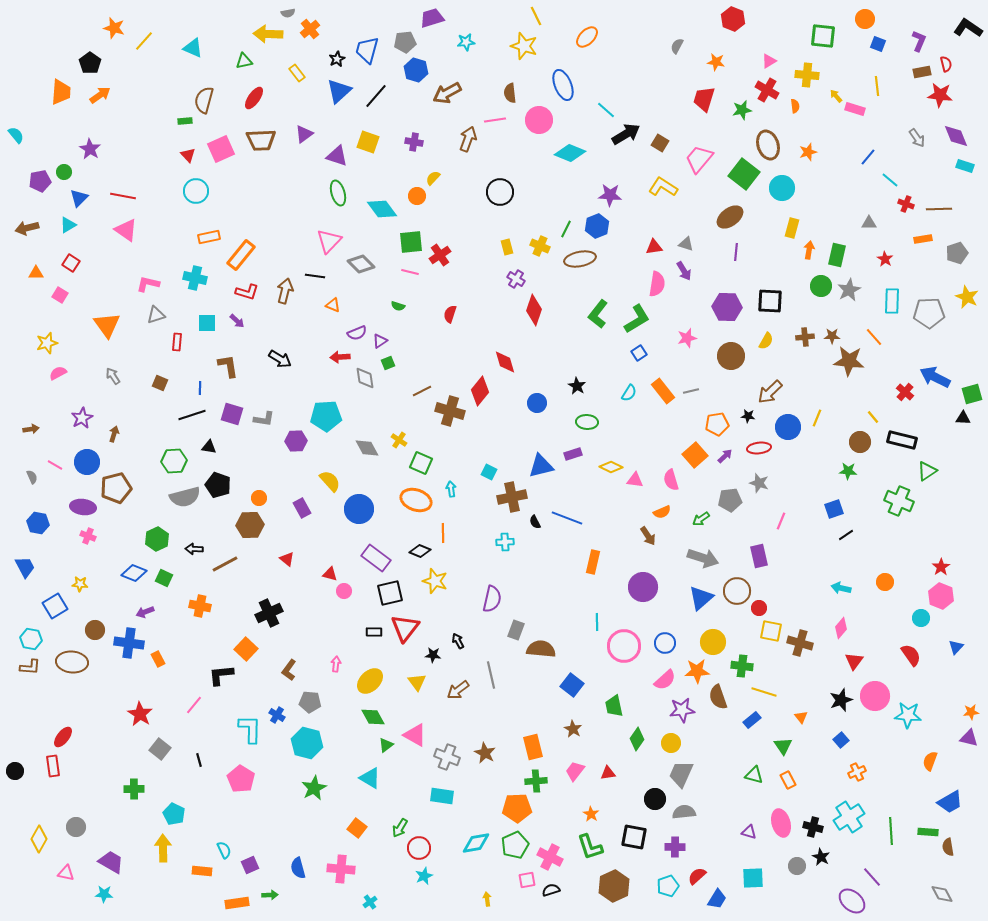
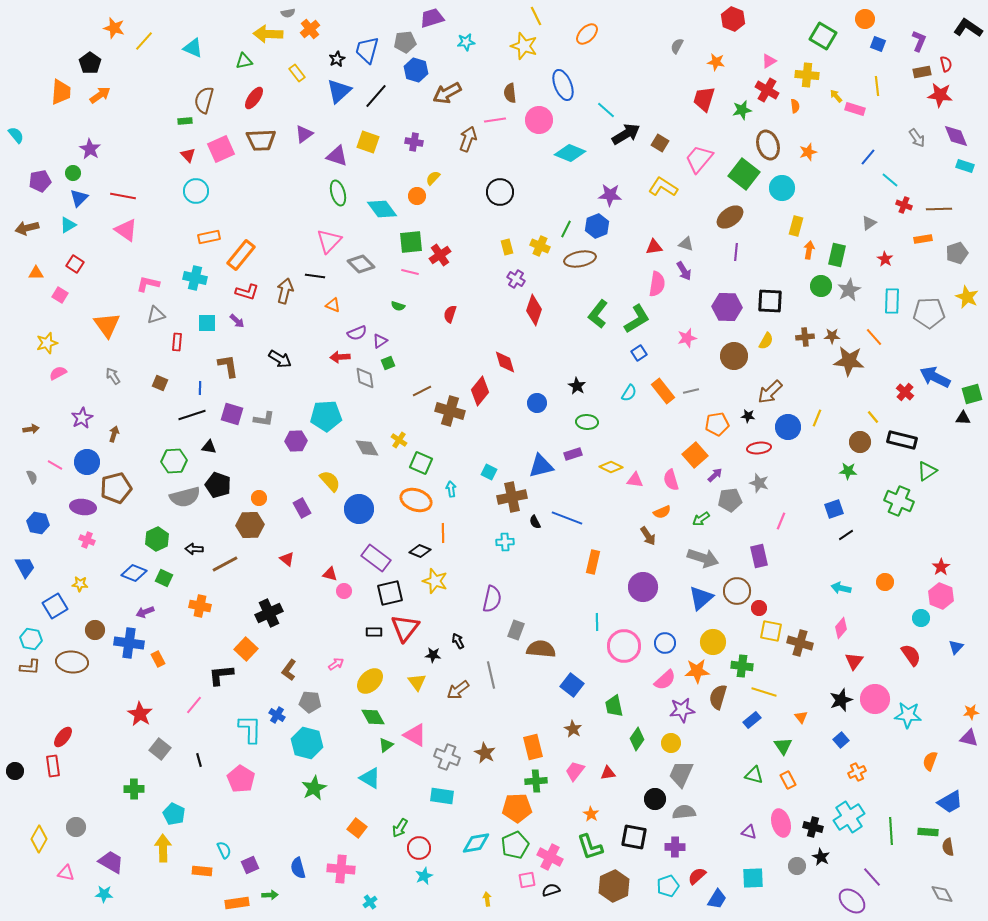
green square at (823, 36): rotated 24 degrees clockwise
orange ellipse at (587, 37): moved 3 px up
green circle at (64, 172): moved 9 px right, 1 px down
red cross at (906, 204): moved 2 px left, 1 px down
gray triangle at (869, 223): rotated 35 degrees counterclockwise
yellow rectangle at (792, 228): moved 4 px right, 2 px up
red square at (71, 263): moved 4 px right, 1 px down
brown circle at (731, 356): moved 3 px right
purple arrow at (725, 456): moved 10 px left, 19 px down
pink cross at (88, 536): moved 1 px left, 4 px down
pink arrow at (336, 664): rotated 49 degrees clockwise
pink circle at (875, 696): moved 3 px down
brown semicircle at (718, 697): rotated 35 degrees clockwise
